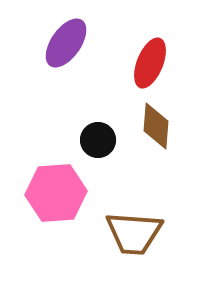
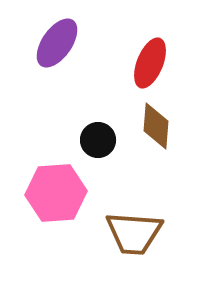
purple ellipse: moved 9 px left
